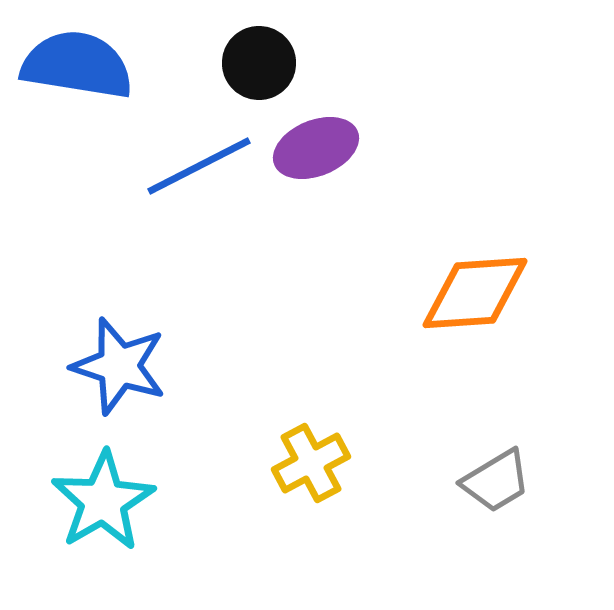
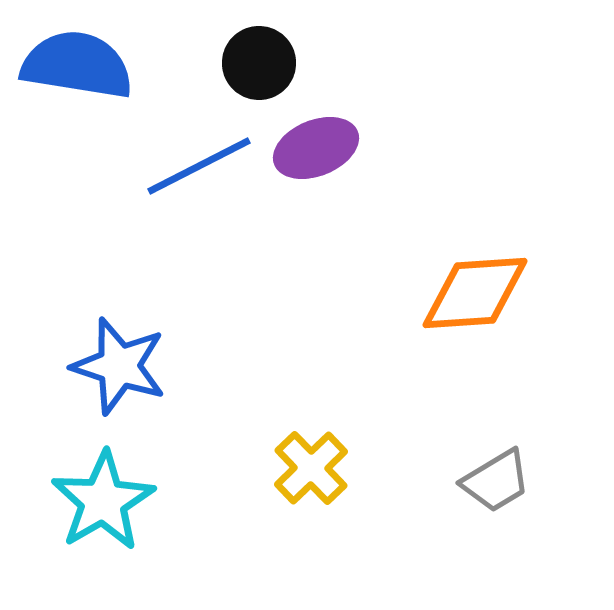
yellow cross: moved 5 px down; rotated 16 degrees counterclockwise
